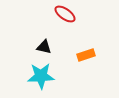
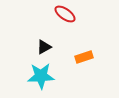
black triangle: rotated 42 degrees counterclockwise
orange rectangle: moved 2 px left, 2 px down
